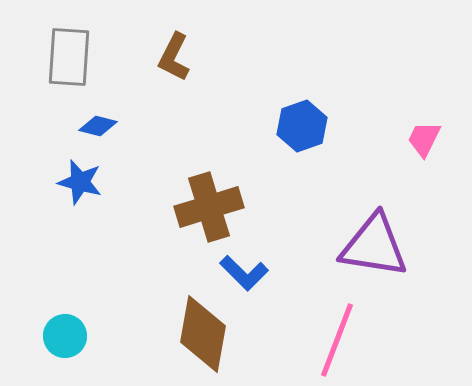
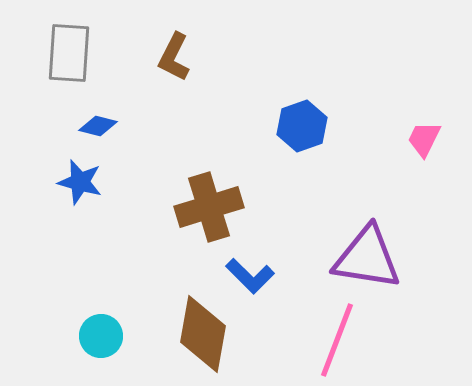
gray rectangle: moved 4 px up
purple triangle: moved 7 px left, 12 px down
blue L-shape: moved 6 px right, 3 px down
cyan circle: moved 36 px right
